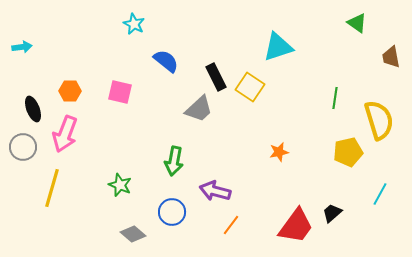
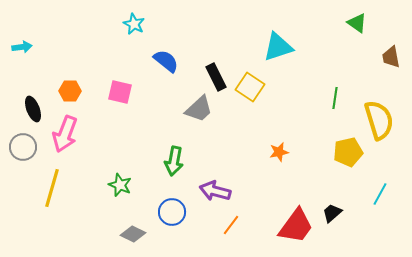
gray diamond: rotated 15 degrees counterclockwise
